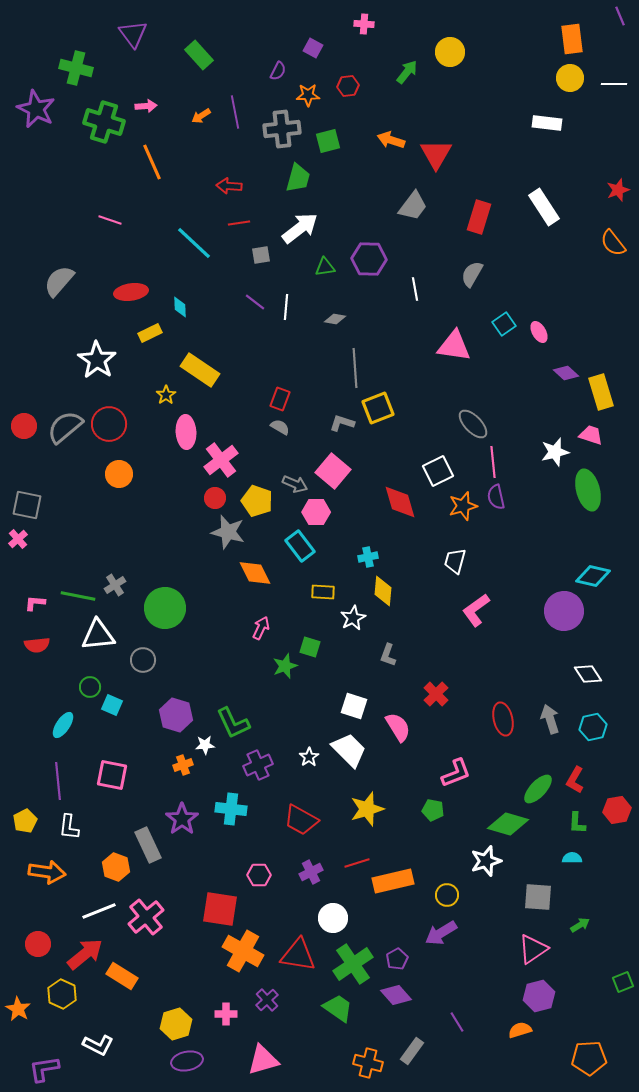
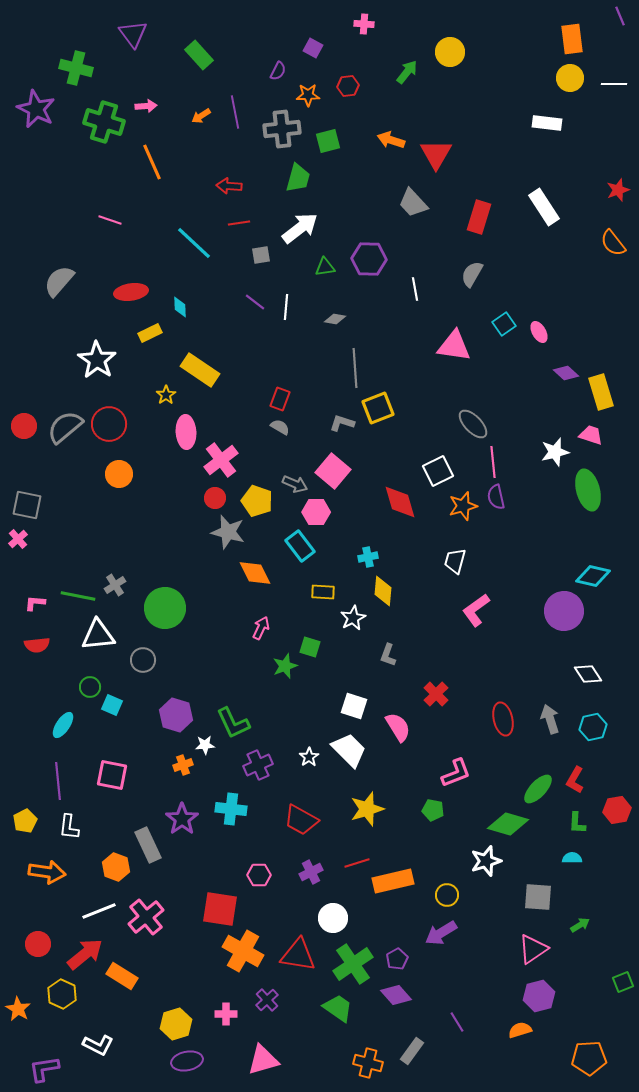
gray trapezoid at (413, 206): moved 3 px up; rotated 100 degrees clockwise
